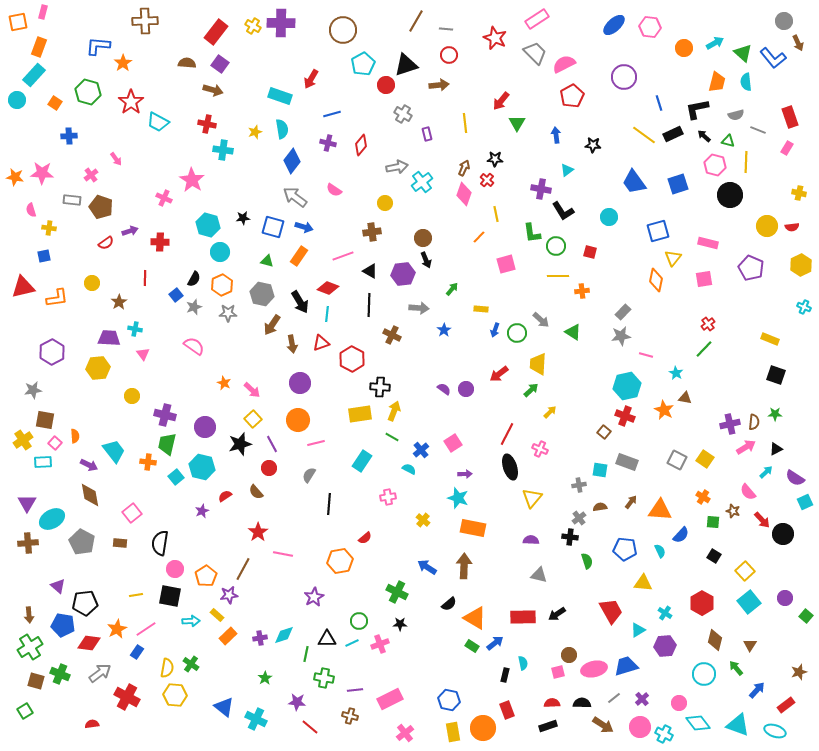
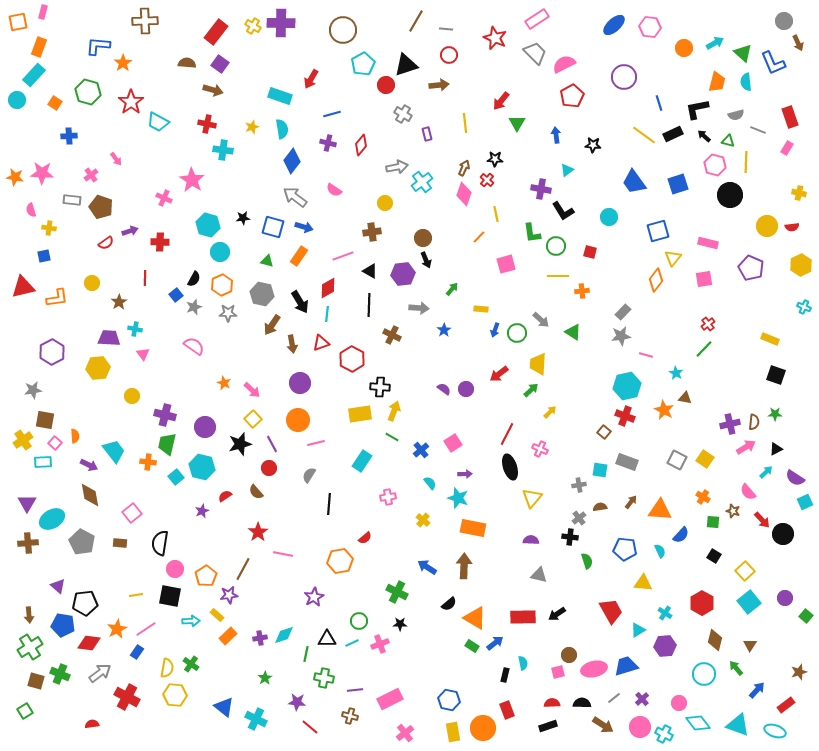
blue L-shape at (773, 58): moved 5 px down; rotated 16 degrees clockwise
yellow star at (255, 132): moved 3 px left, 5 px up
orange diamond at (656, 280): rotated 25 degrees clockwise
red diamond at (328, 288): rotated 50 degrees counterclockwise
cyan semicircle at (409, 469): moved 21 px right, 14 px down; rotated 24 degrees clockwise
